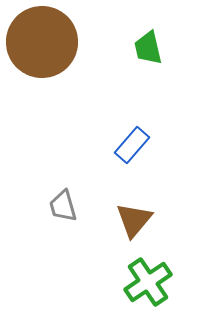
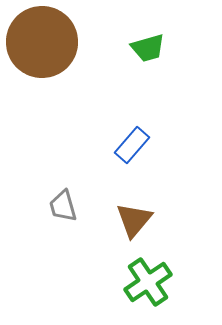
green trapezoid: rotated 93 degrees counterclockwise
